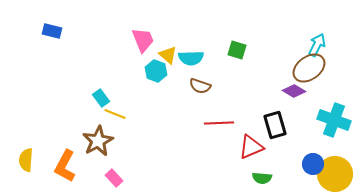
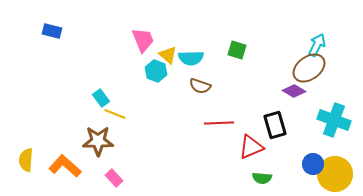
brown star: rotated 28 degrees clockwise
orange L-shape: rotated 104 degrees clockwise
